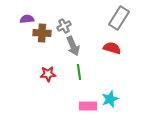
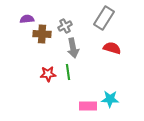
gray rectangle: moved 15 px left
gray cross: moved 1 px right
brown cross: moved 1 px down
gray arrow: moved 2 px down; rotated 12 degrees clockwise
green line: moved 11 px left
cyan star: rotated 24 degrees clockwise
